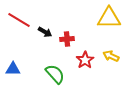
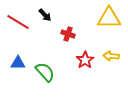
red line: moved 1 px left, 2 px down
black arrow: moved 17 px up; rotated 16 degrees clockwise
red cross: moved 1 px right, 5 px up; rotated 24 degrees clockwise
yellow arrow: rotated 21 degrees counterclockwise
blue triangle: moved 5 px right, 6 px up
green semicircle: moved 10 px left, 2 px up
